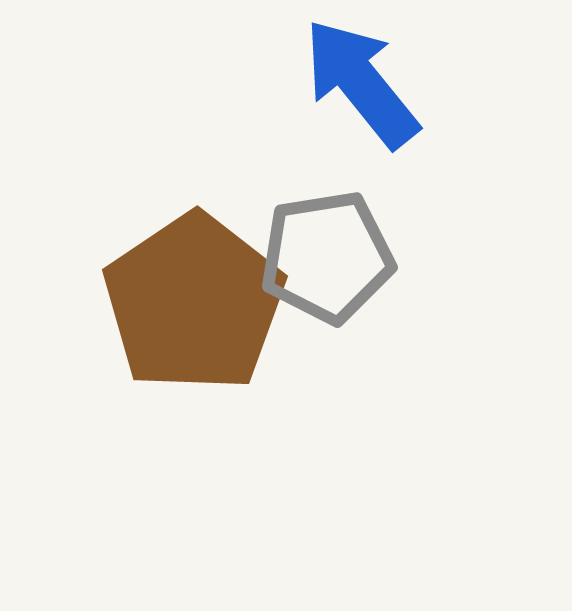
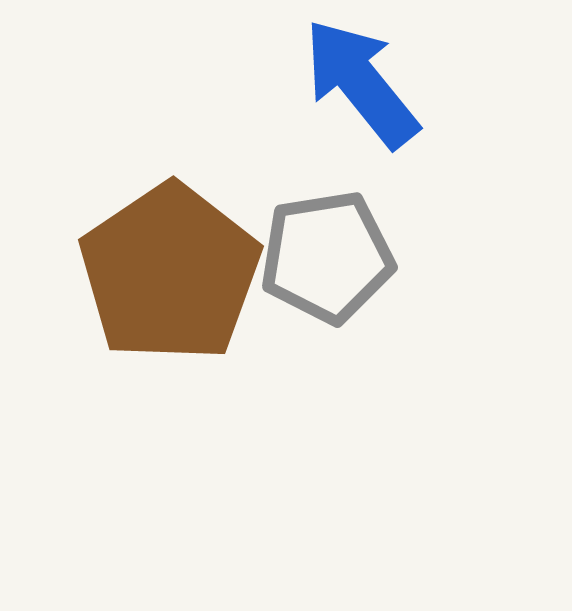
brown pentagon: moved 24 px left, 30 px up
